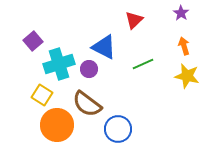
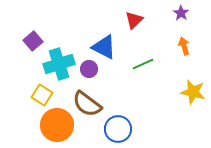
yellow star: moved 6 px right, 16 px down
